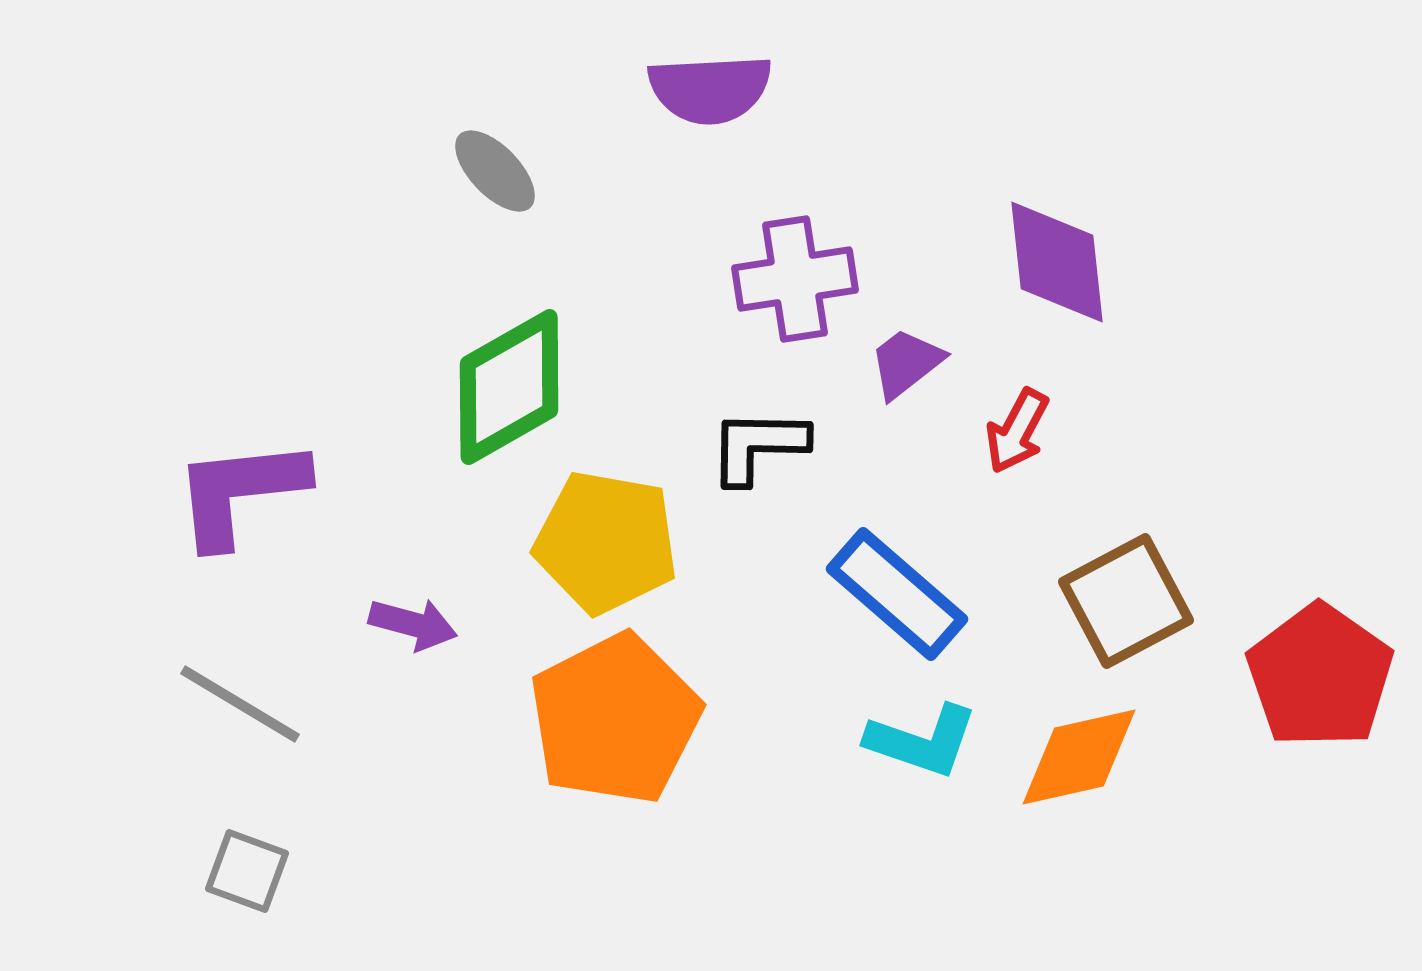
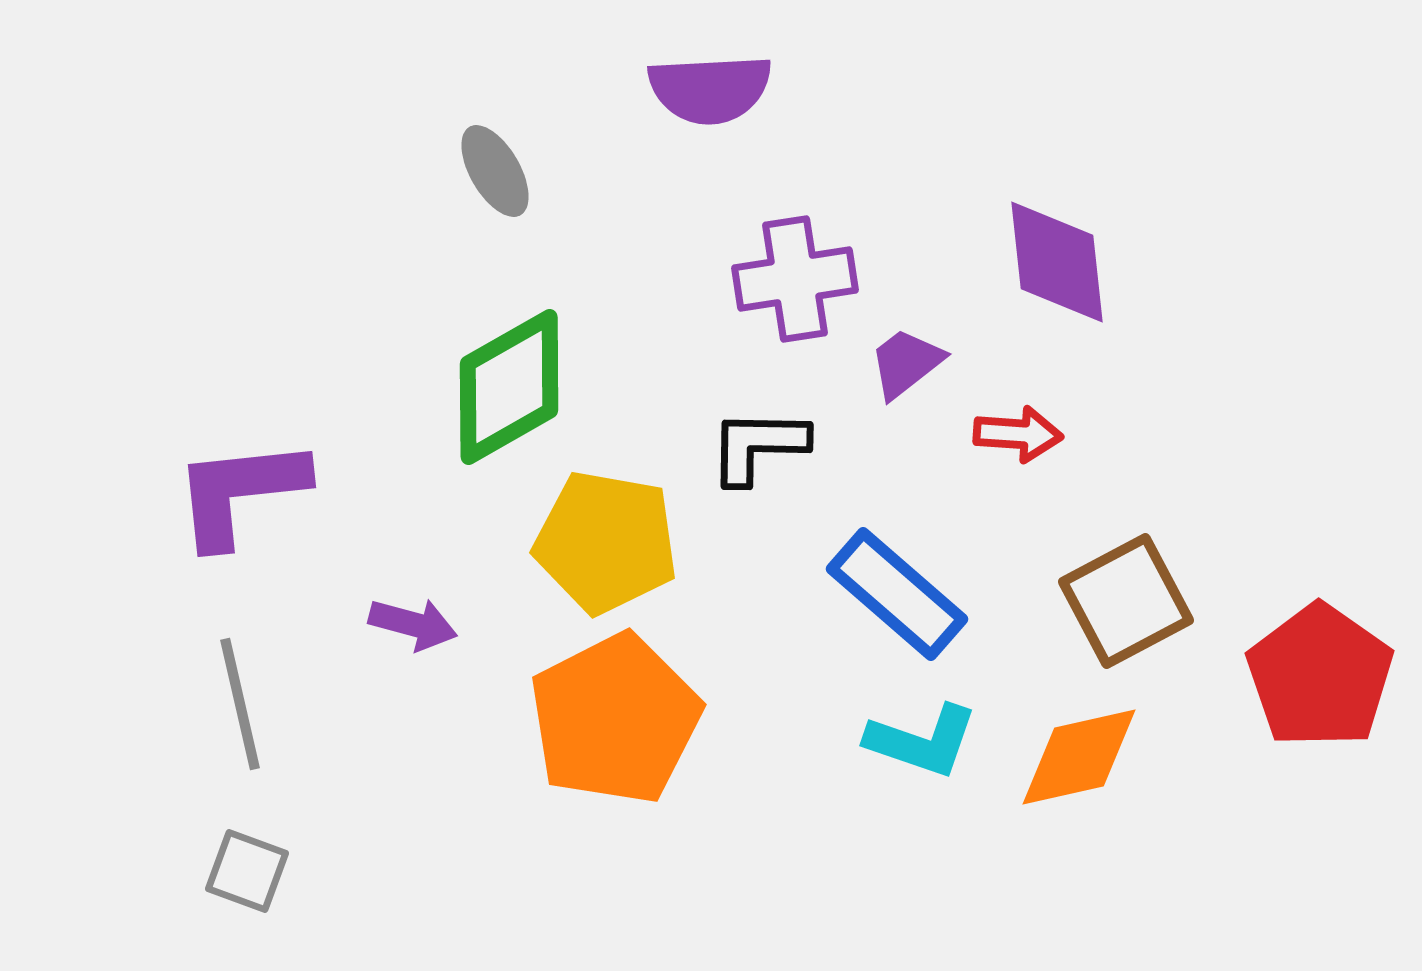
gray ellipse: rotated 14 degrees clockwise
red arrow: moved 1 px right, 3 px down; rotated 114 degrees counterclockwise
gray line: rotated 46 degrees clockwise
